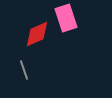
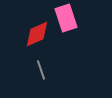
gray line: moved 17 px right
